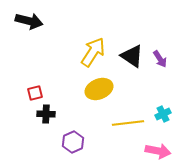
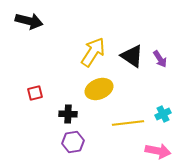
black cross: moved 22 px right
purple hexagon: rotated 15 degrees clockwise
